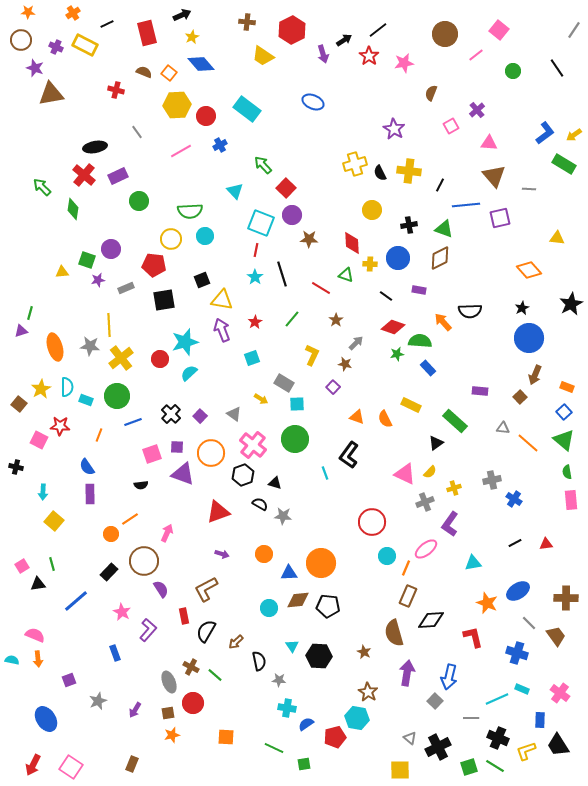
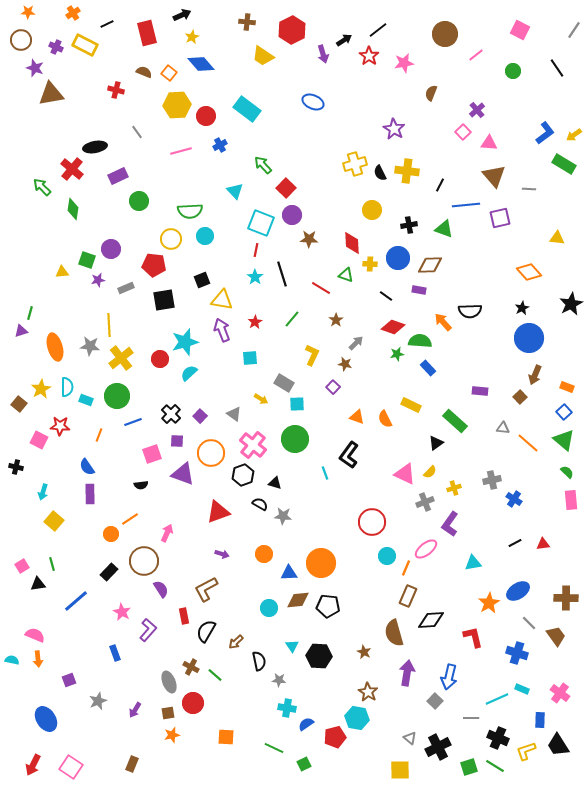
pink square at (499, 30): moved 21 px right; rotated 12 degrees counterclockwise
pink square at (451, 126): moved 12 px right, 6 px down; rotated 14 degrees counterclockwise
pink line at (181, 151): rotated 15 degrees clockwise
yellow cross at (409, 171): moved 2 px left
red cross at (84, 175): moved 12 px left, 6 px up
brown diamond at (440, 258): moved 10 px left, 7 px down; rotated 25 degrees clockwise
orange diamond at (529, 270): moved 2 px down
cyan square at (252, 358): moved 2 px left; rotated 14 degrees clockwise
purple square at (177, 447): moved 6 px up
green semicircle at (567, 472): rotated 144 degrees clockwise
cyan arrow at (43, 492): rotated 14 degrees clockwise
red triangle at (546, 544): moved 3 px left
orange star at (487, 603): moved 2 px right; rotated 20 degrees clockwise
green square at (304, 764): rotated 16 degrees counterclockwise
